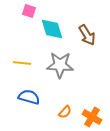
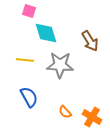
cyan diamond: moved 6 px left, 4 px down
brown arrow: moved 3 px right, 6 px down
yellow line: moved 3 px right, 3 px up
blue semicircle: rotated 45 degrees clockwise
orange semicircle: rotated 96 degrees clockwise
